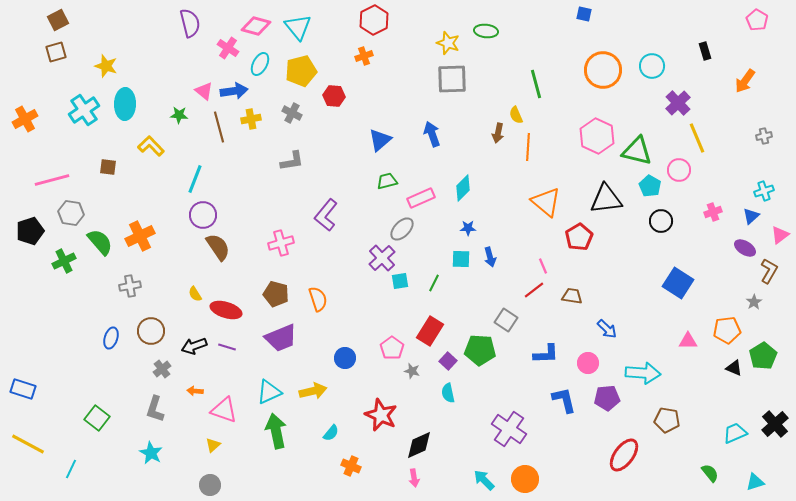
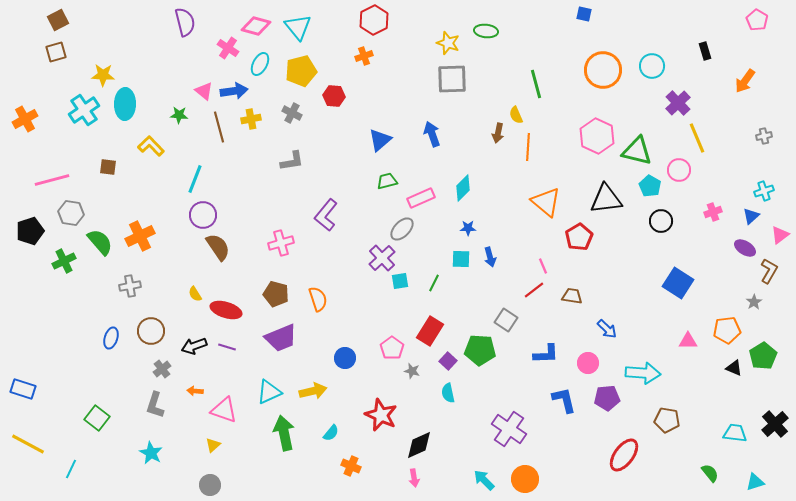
purple semicircle at (190, 23): moved 5 px left, 1 px up
yellow star at (106, 66): moved 3 px left, 9 px down; rotated 15 degrees counterclockwise
gray L-shape at (155, 409): moved 4 px up
green arrow at (276, 431): moved 8 px right, 2 px down
cyan trapezoid at (735, 433): rotated 30 degrees clockwise
